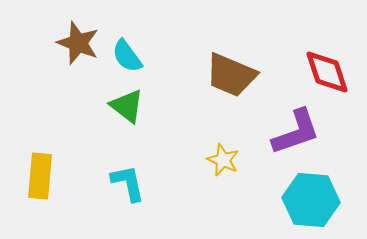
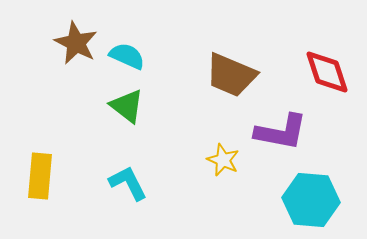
brown star: moved 2 px left; rotated 6 degrees clockwise
cyan semicircle: rotated 150 degrees clockwise
purple L-shape: moved 15 px left; rotated 30 degrees clockwise
cyan L-shape: rotated 15 degrees counterclockwise
